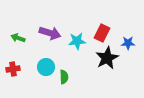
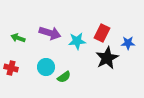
red cross: moved 2 px left, 1 px up; rotated 24 degrees clockwise
green semicircle: rotated 56 degrees clockwise
